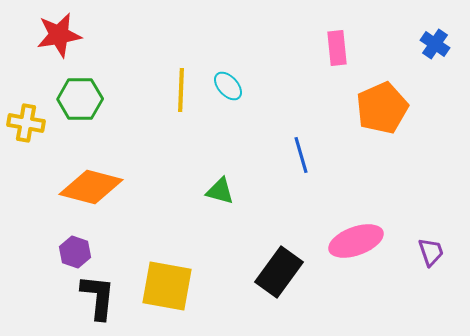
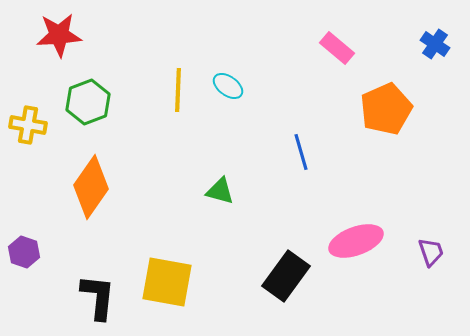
red star: rotated 6 degrees clockwise
pink rectangle: rotated 44 degrees counterclockwise
cyan ellipse: rotated 12 degrees counterclockwise
yellow line: moved 3 px left
green hexagon: moved 8 px right, 3 px down; rotated 21 degrees counterclockwise
orange pentagon: moved 4 px right, 1 px down
yellow cross: moved 2 px right, 2 px down
blue line: moved 3 px up
orange diamond: rotated 70 degrees counterclockwise
purple hexagon: moved 51 px left
black rectangle: moved 7 px right, 4 px down
yellow square: moved 4 px up
